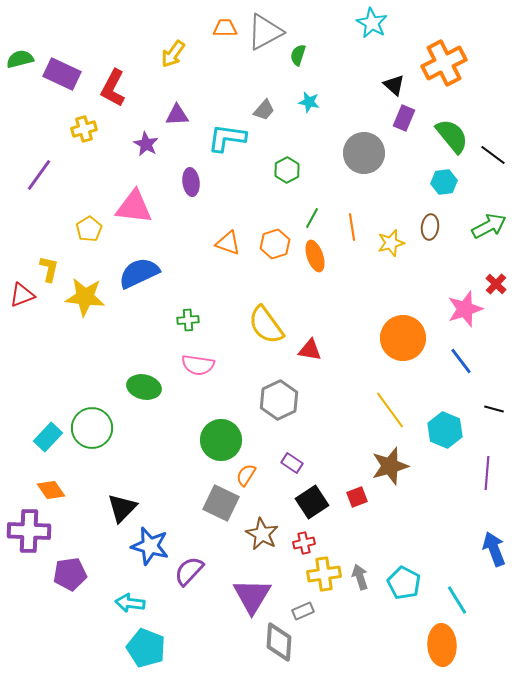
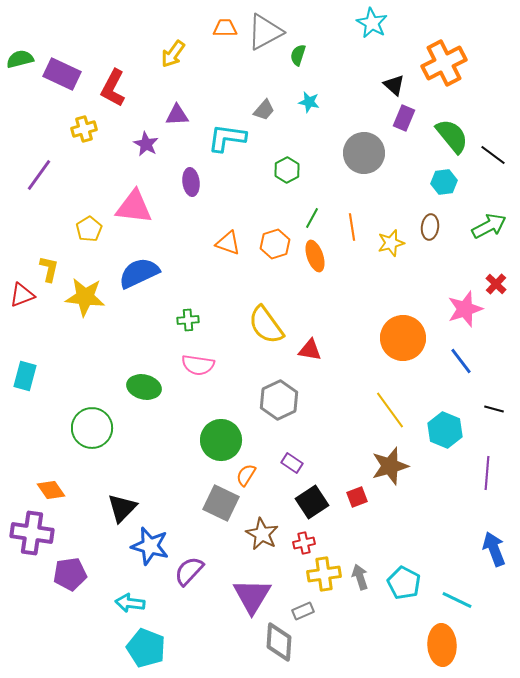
cyan rectangle at (48, 437): moved 23 px left, 61 px up; rotated 28 degrees counterclockwise
purple cross at (29, 531): moved 3 px right, 2 px down; rotated 6 degrees clockwise
cyan line at (457, 600): rotated 32 degrees counterclockwise
